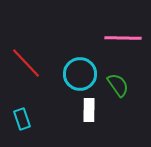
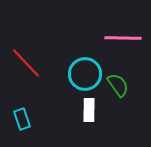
cyan circle: moved 5 px right
